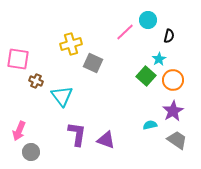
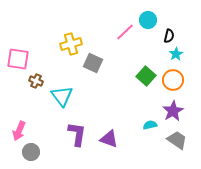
cyan star: moved 17 px right, 5 px up
purple triangle: moved 3 px right, 1 px up
